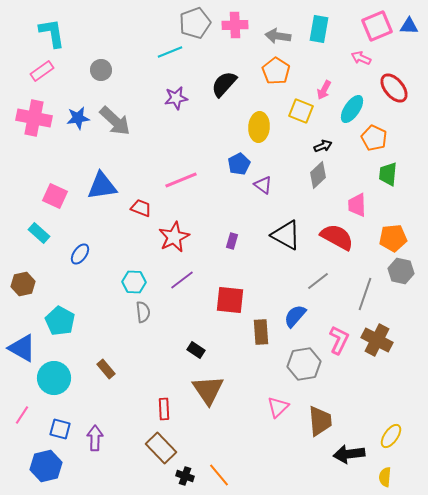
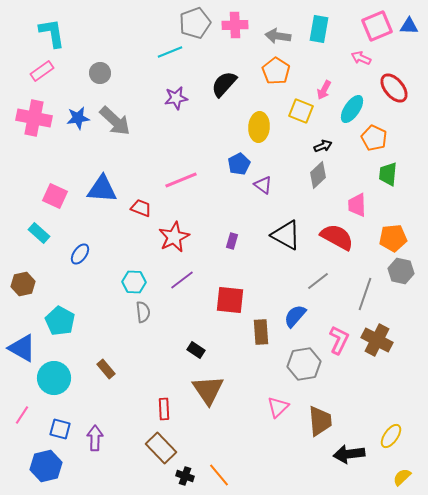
gray circle at (101, 70): moved 1 px left, 3 px down
blue triangle at (102, 186): moved 3 px down; rotated 12 degrees clockwise
yellow semicircle at (385, 477): moved 17 px right; rotated 42 degrees clockwise
